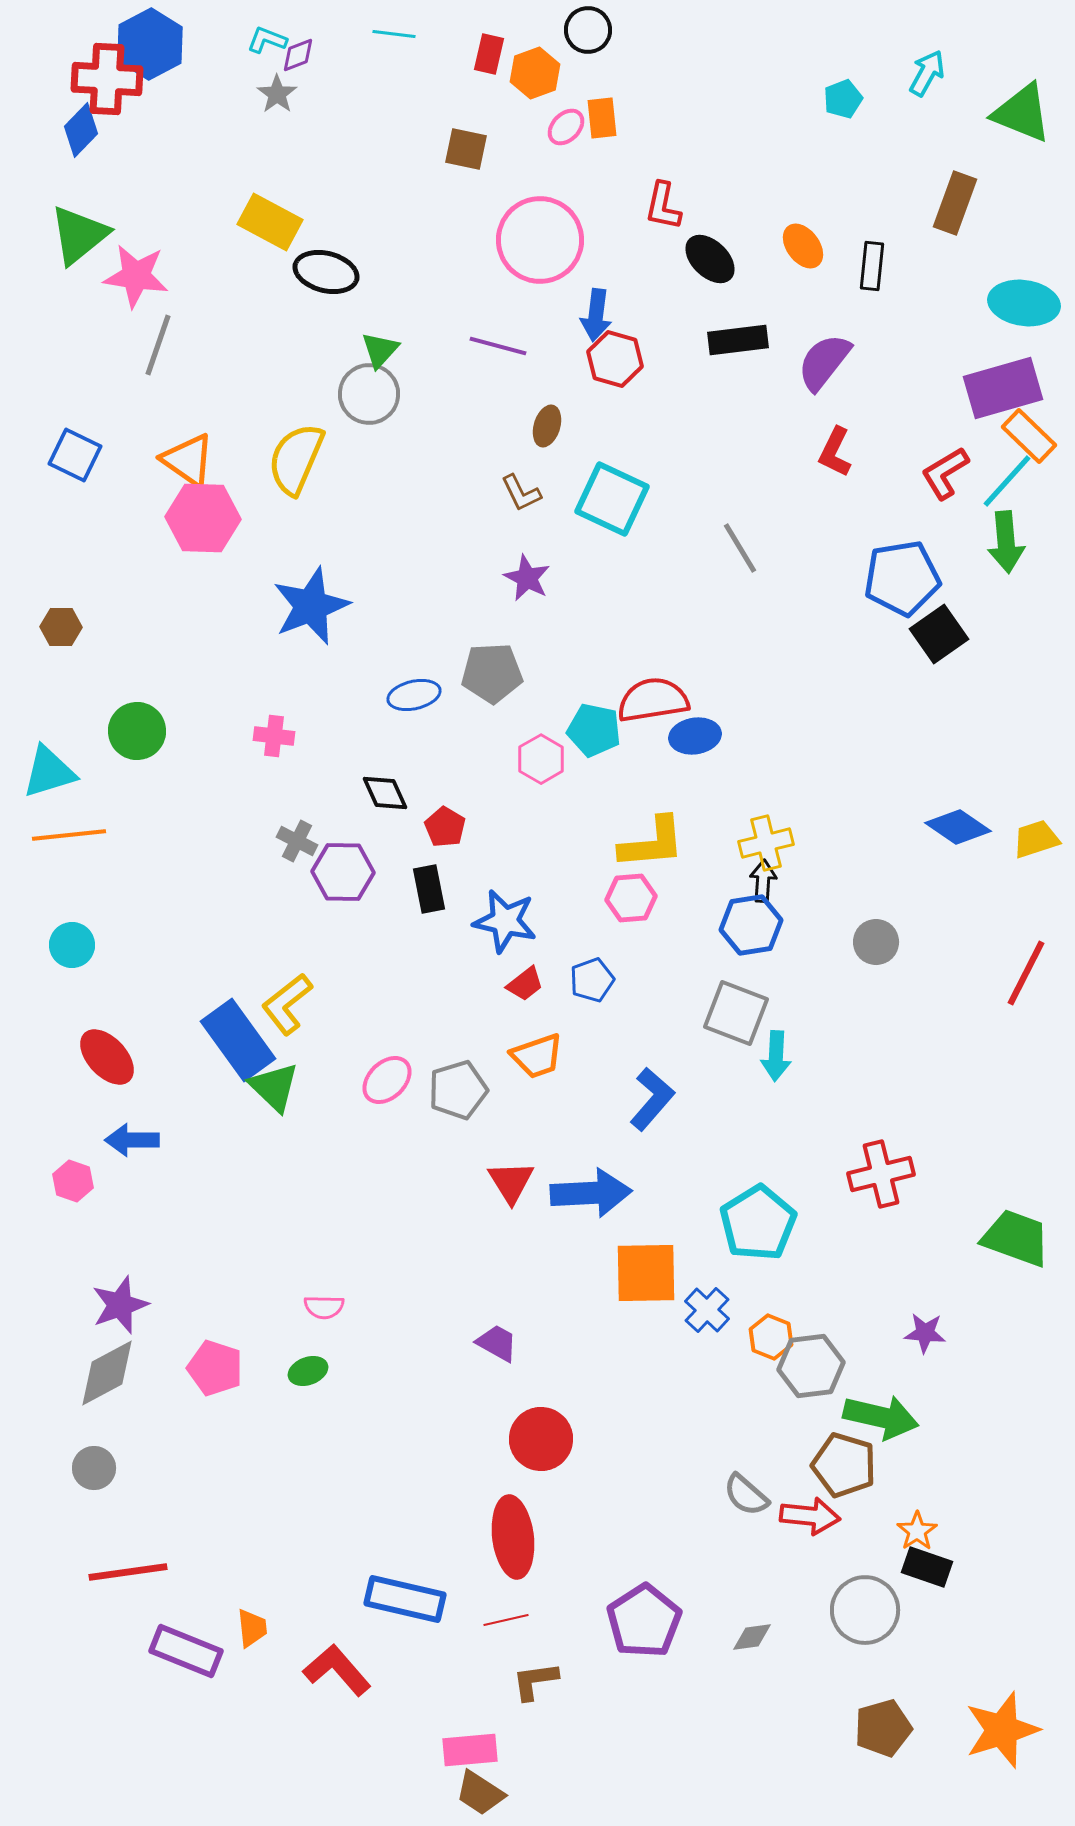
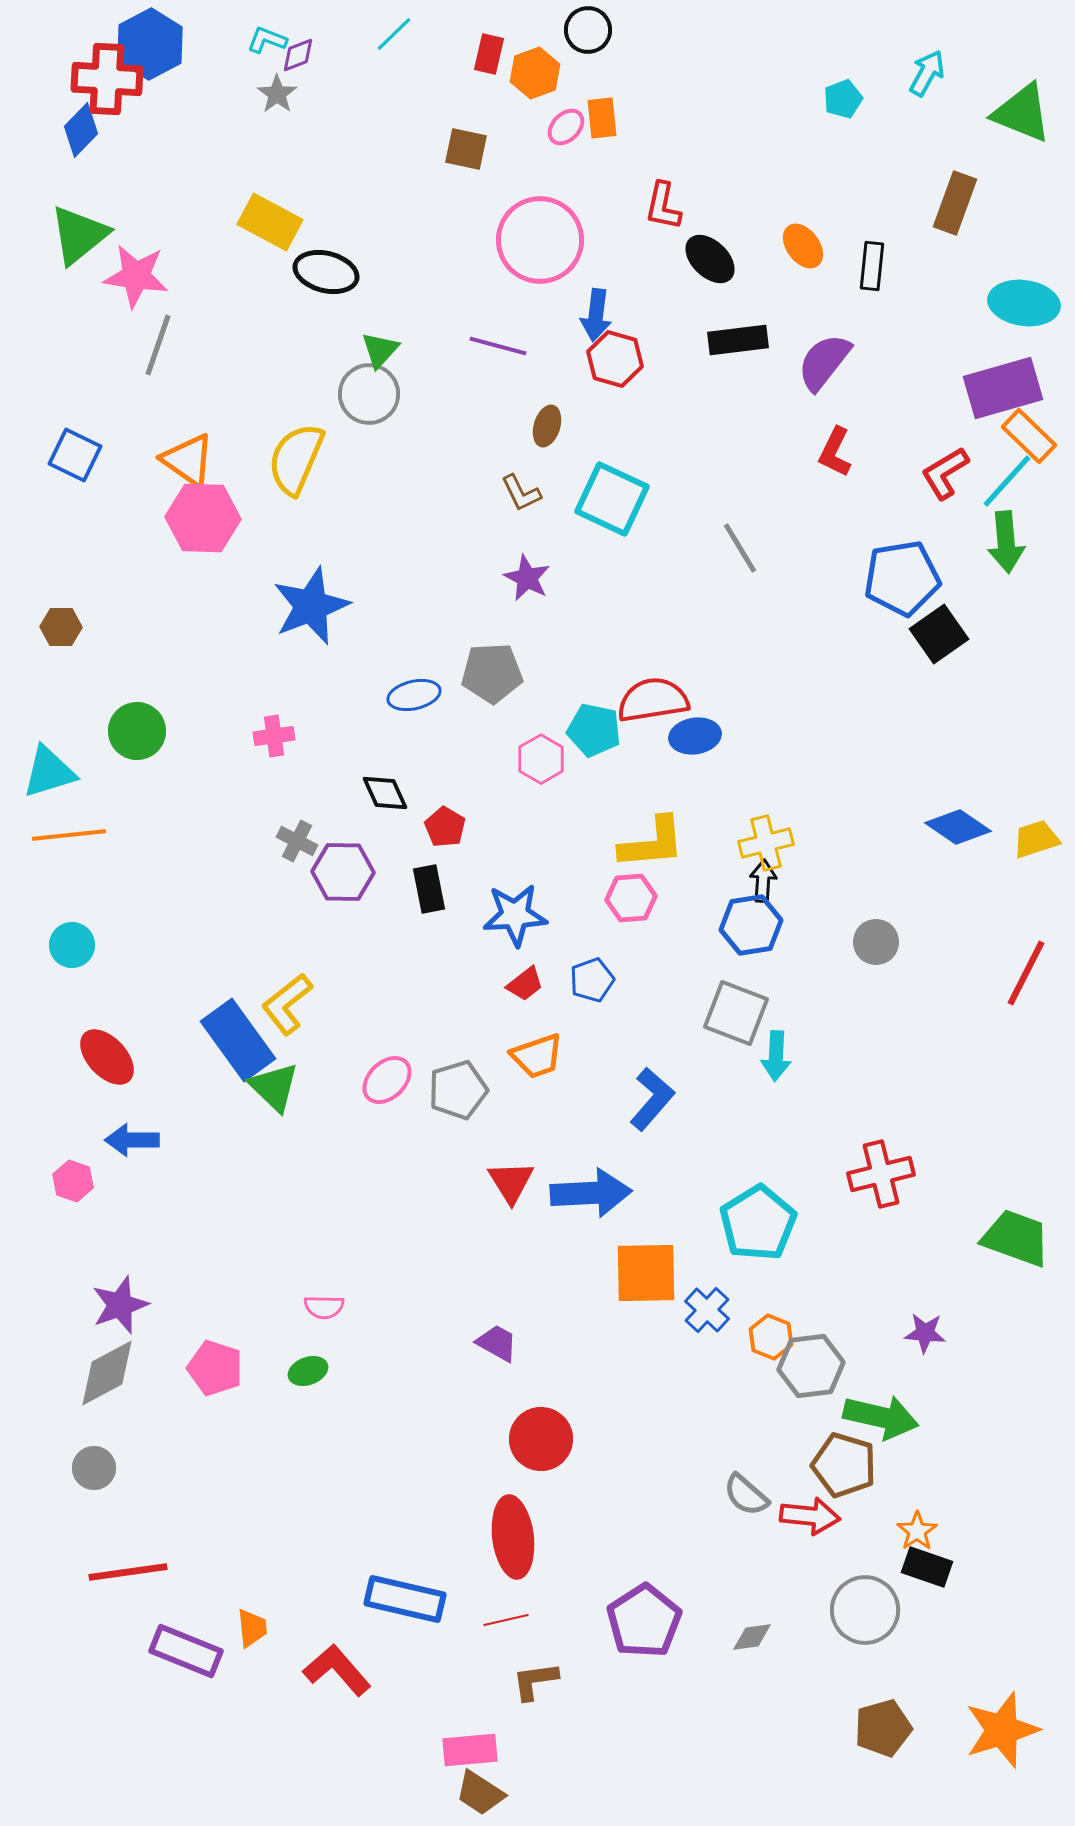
cyan line at (394, 34): rotated 51 degrees counterclockwise
pink cross at (274, 736): rotated 15 degrees counterclockwise
blue star at (505, 921): moved 10 px right, 6 px up; rotated 16 degrees counterclockwise
